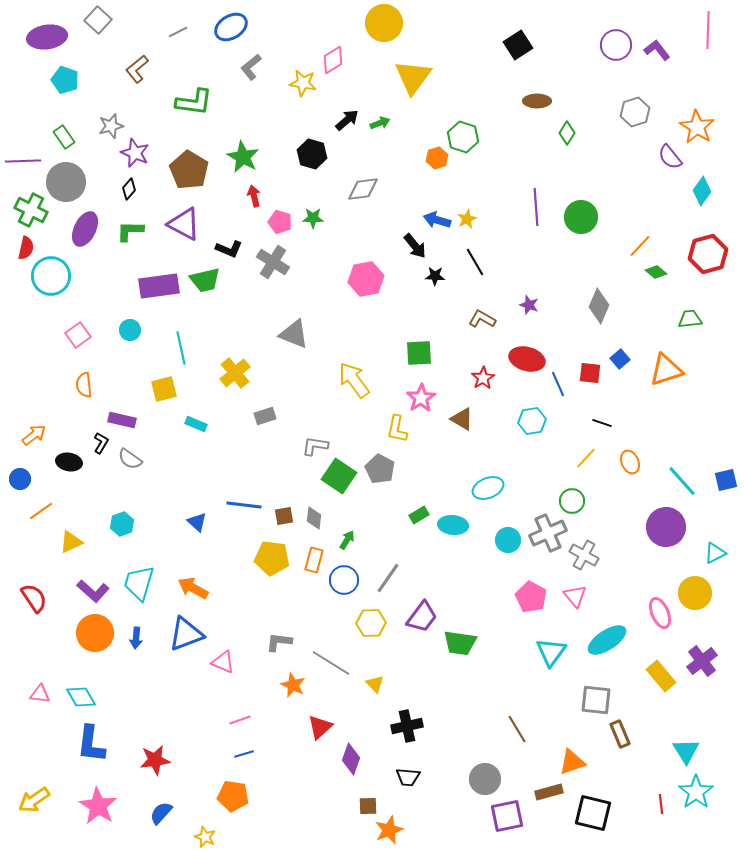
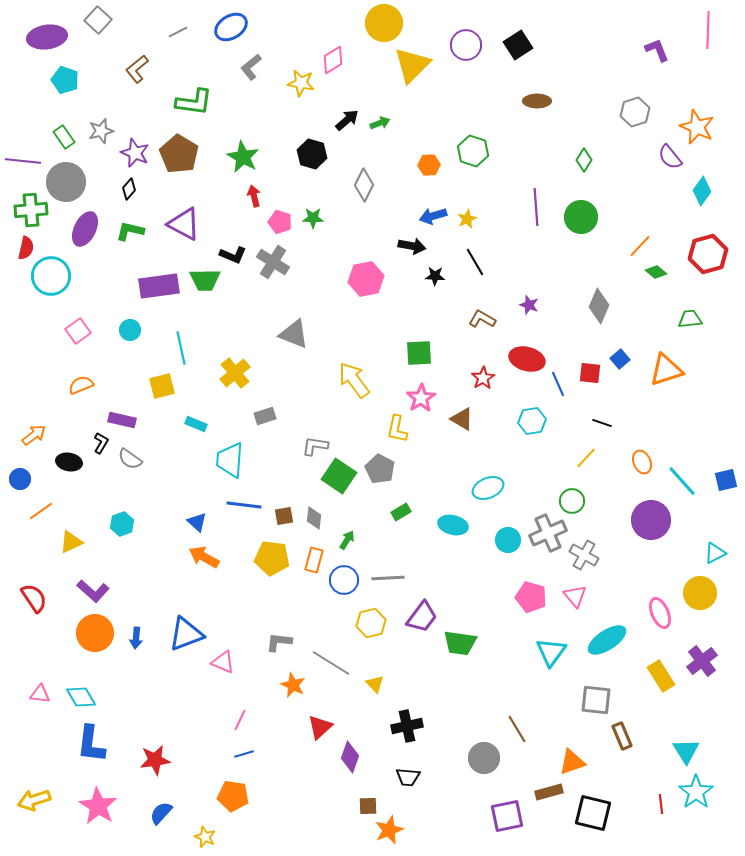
purple circle at (616, 45): moved 150 px left
purple L-shape at (657, 50): rotated 16 degrees clockwise
yellow triangle at (413, 77): moved 1 px left, 12 px up; rotated 9 degrees clockwise
yellow star at (303, 83): moved 2 px left
gray star at (111, 126): moved 10 px left, 5 px down
orange star at (697, 127): rotated 8 degrees counterclockwise
green diamond at (567, 133): moved 17 px right, 27 px down
green hexagon at (463, 137): moved 10 px right, 14 px down
orange hexagon at (437, 158): moved 8 px left, 7 px down; rotated 15 degrees clockwise
purple line at (23, 161): rotated 8 degrees clockwise
brown pentagon at (189, 170): moved 10 px left, 16 px up
gray diamond at (363, 189): moved 1 px right, 4 px up; rotated 56 degrees counterclockwise
green cross at (31, 210): rotated 32 degrees counterclockwise
blue arrow at (437, 220): moved 4 px left, 4 px up; rotated 32 degrees counterclockwise
green L-shape at (130, 231): rotated 12 degrees clockwise
black arrow at (415, 246): moved 3 px left; rotated 40 degrees counterclockwise
black L-shape at (229, 249): moved 4 px right, 6 px down
green trapezoid at (205, 280): rotated 12 degrees clockwise
pink square at (78, 335): moved 4 px up
orange semicircle at (84, 385): moved 3 px left; rotated 75 degrees clockwise
yellow square at (164, 389): moved 2 px left, 3 px up
orange ellipse at (630, 462): moved 12 px right
green rectangle at (419, 515): moved 18 px left, 3 px up
cyan ellipse at (453, 525): rotated 8 degrees clockwise
purple circle at (666, 527): moved 15 px left, 7 px up
gray line at (388, 578): rotated 52 degrees clockwise
cyan trapezoid at (139, 583): moved 91 px right, 123 px up; rotated 12 degrees counterclockwise
orange arrow at (193, 588): moved 11 px right, 31 px up
yellow circle at (695, 593): moved 5 px right
pink pentagon at (531, 597): rotated 12 degrees counterclockwise
yellow hexagon at (371, 623): rotated 12 degrees counterclockwise
yellow rectangle at (661, 676): rotated 8 degrees clockwise
pink line at (240, 720): rotated 45 degrees counterclockwise
brown rectangle at (620, 734): moved 2 px right, 2 px down
purple diamond at (351, 759): moved 1 px left, 2 px up
gray circle at (485, 779): moved 1 px left, 21 px up
yellow arrow at (34, 800): rotated 16 degrees clockwise
